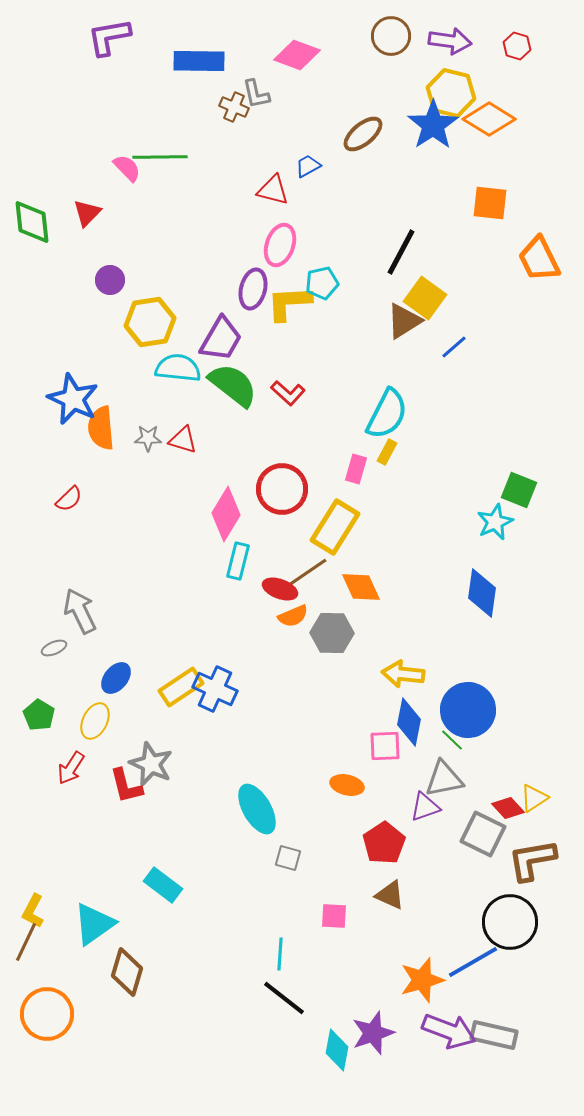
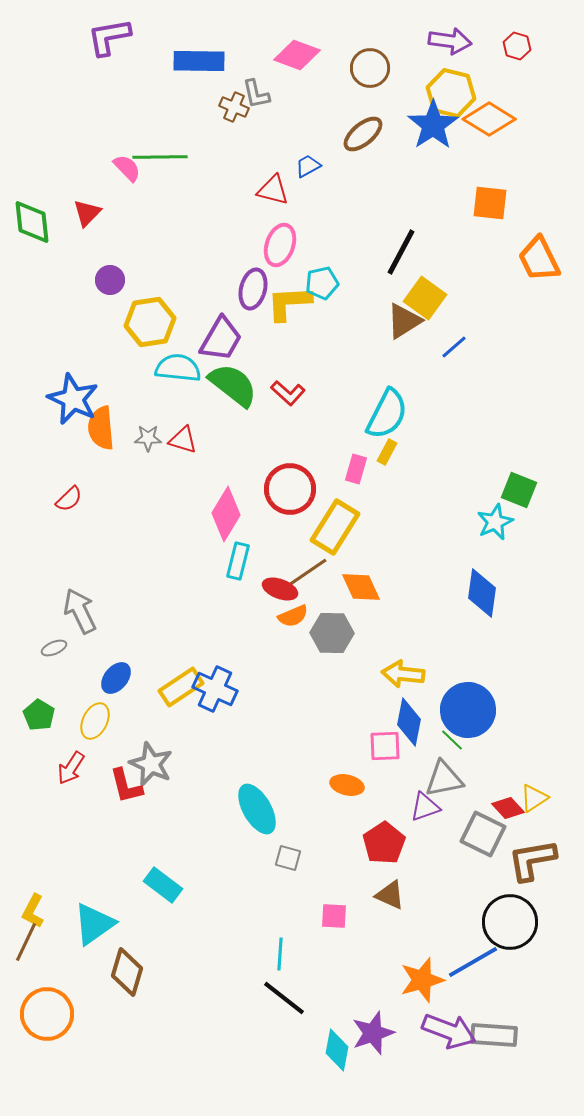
brown circle at (391, 36): moved 21 px left, 32 px down
red circle at (282, 489): moved 8 px right
gray rectangle at (494, 1035): rotated 9 degrees counterclockwise
